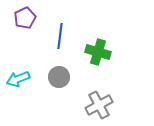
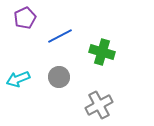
blue line: rotated 55 degrees clockwise
green cross: moved 4 px right
